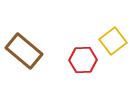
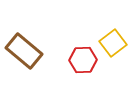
yellow square: moved 2 px down
